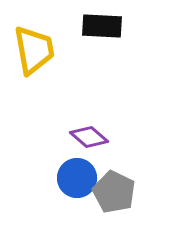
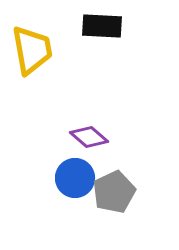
yellow trapezoid: moved 2 px left
blue circle: moved 2 px left
gray pentagon: rotated 21 degrees clockwise
